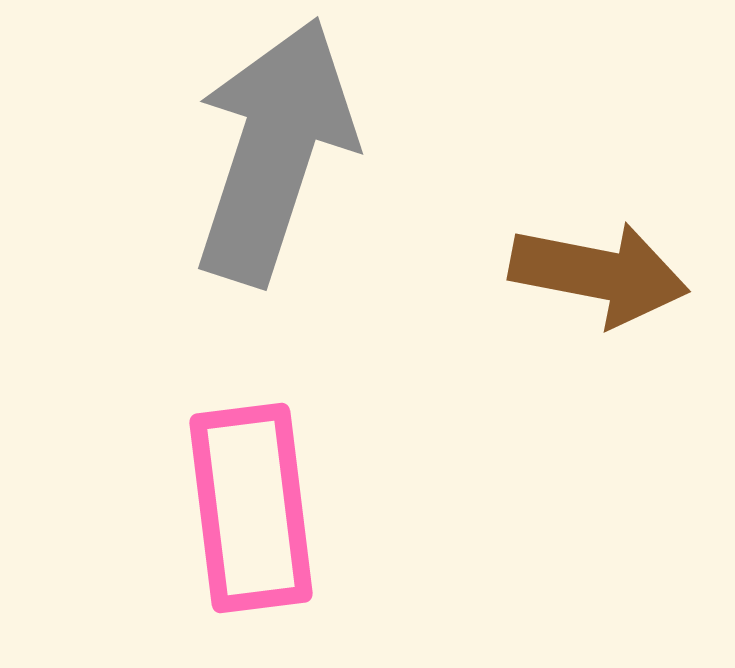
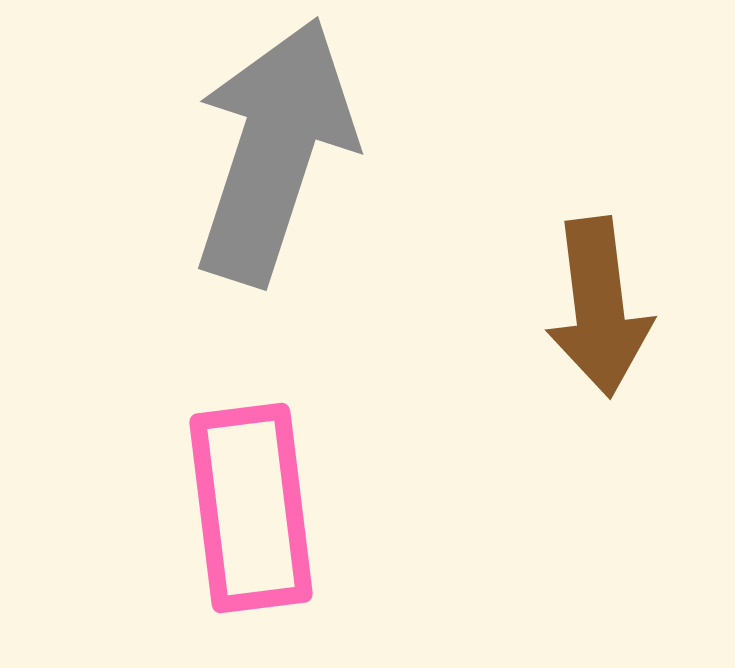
brown arrow: moved 33 px down; rotated 72 degrees clockwise
